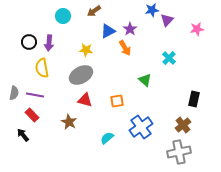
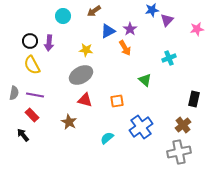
black circle: moved 1 px right, 1 px up
cyan cross: rotated 24 degrees clockwise
yellow semicircle: moved 10 px left, 3 px up; rotated 18 degrees counterclockwise
